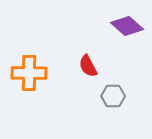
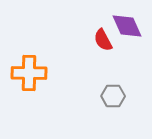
purple diamond: rotated 24 degrees clockwise
red semicircle: moved 15 px right, 26 px up
